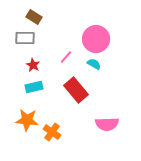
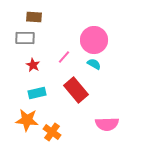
brown rectangle: rotated 28 degrees counterclockwise
pink circle: moved 2 px left, 1 px down
pink line: moved 2 px left
cyan rectangle: moved 3 px right, 6 px down
